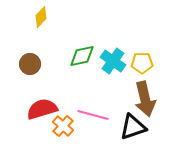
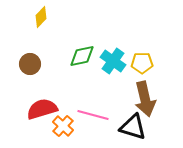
black triangle: rotated 36 degrees clockwise
